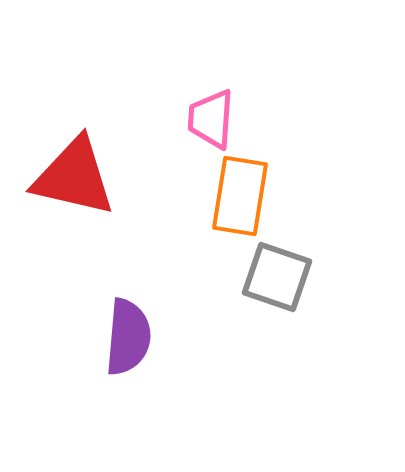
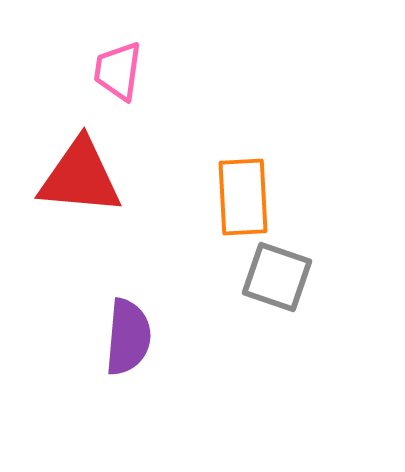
pink trapezoid: moved 93 px left, 48 px up; rotated 4 degrees clockwise
red triangle: moved 6 px right; rotated 8 degrees counterclockwise
orange rectangle: moved 3 px right, 1 px down; rotated 12 degrees counterclockwise
